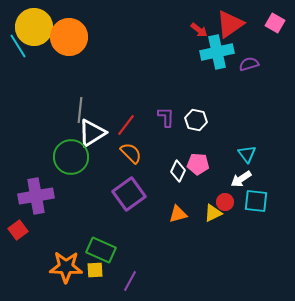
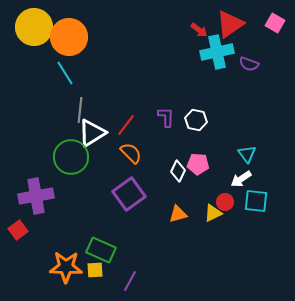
cyan line: moved 47 px right, 27 px down
purple semicircle: rotated 144 degrees counterclockwise
